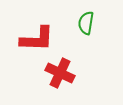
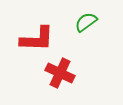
green semicircle: moved 1 px up; rotated 45 degrees clockwise
